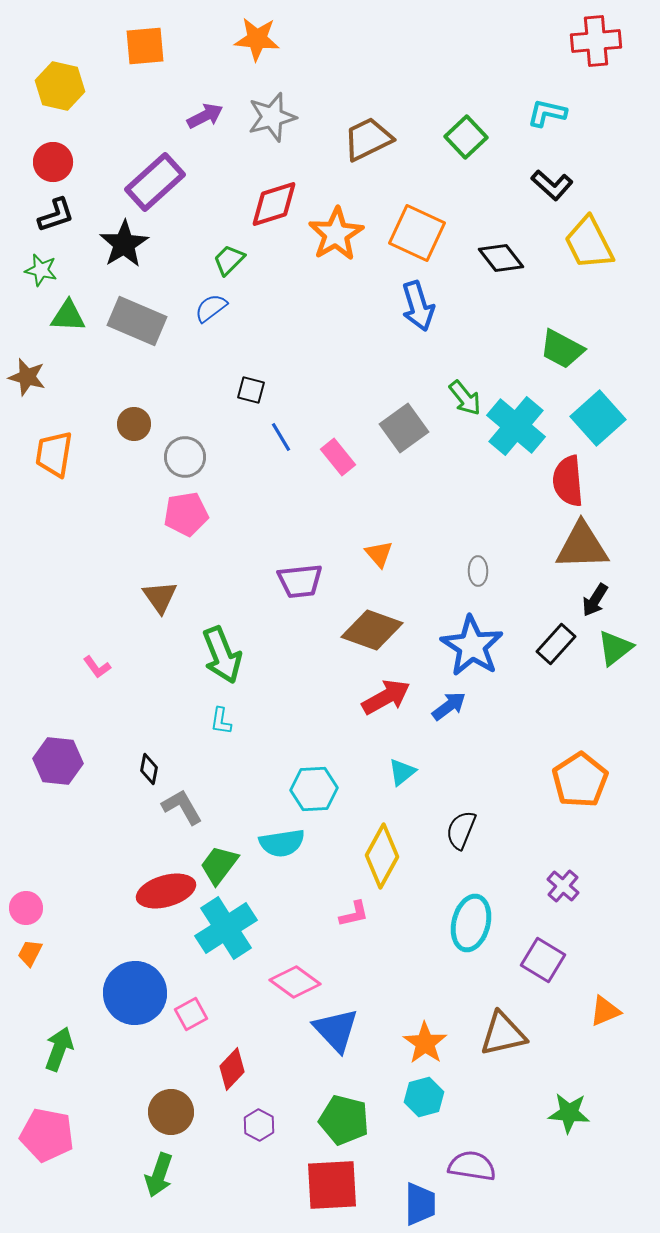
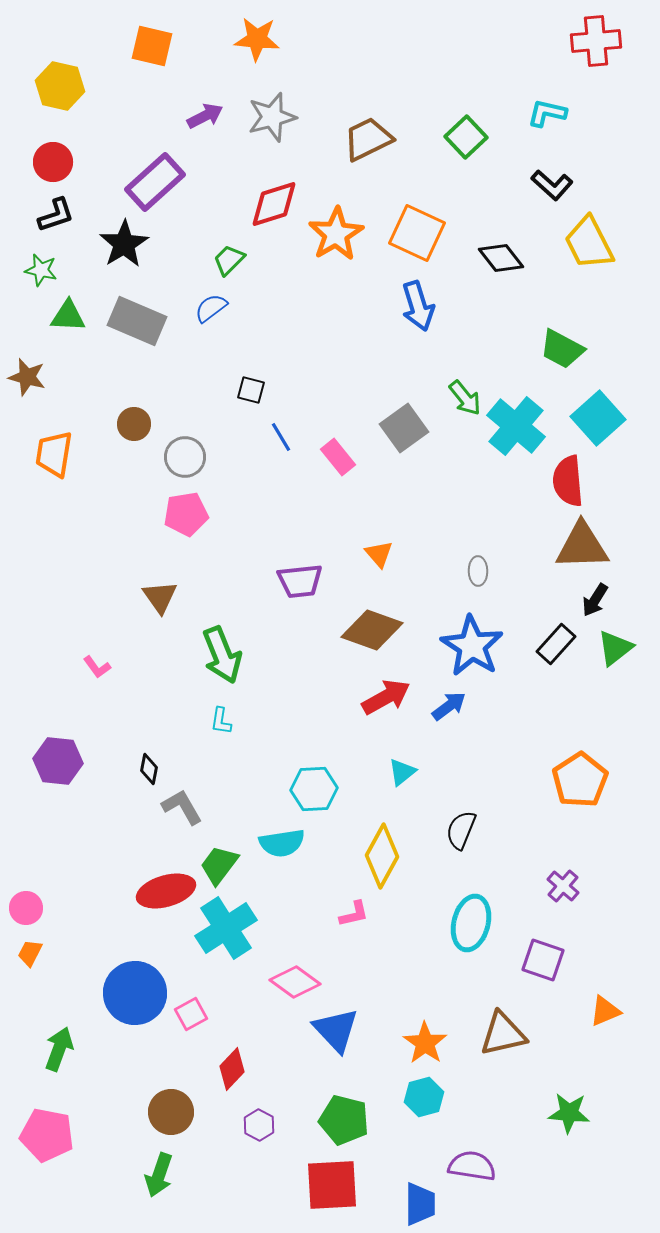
orange square at (145, 46): moved 7 px right; rotated 18 degrees clockwise
purple square at (543, 960): rotated 12 degrees counterclockwise
